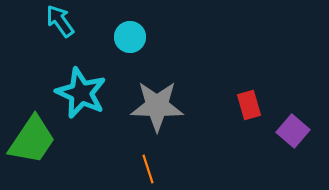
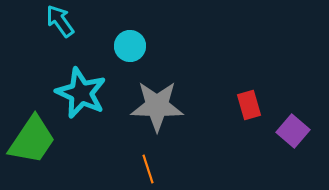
cyan circle: moved 9 px down
